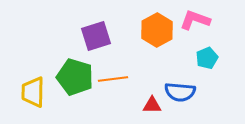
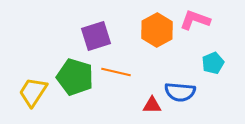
cyan pentagon: moved 6 px right, 5 px down
orange line: moved 3 px right, 7 px up; rotated 20 degrees clockwise
yellow trapezoid: rotated 32 degrees clockwise
